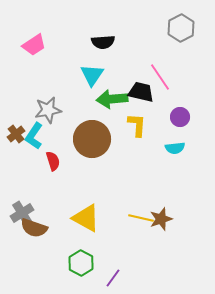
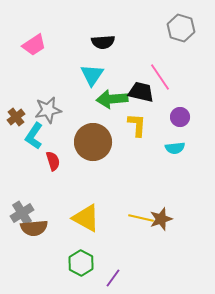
gray hexagon: rotated 16 degrees counterclockwise
brown cross: moved 17 px up
brown circle: moved 1 px right, 3 px down
brown semicircle: rotated 24 degrees counterclockwise
